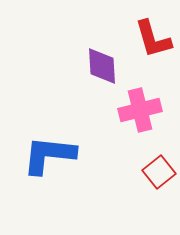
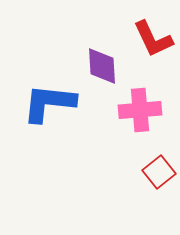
red L-shape: rotated 9 degrees counterclockwise
pink cross: rotated 9 degrees clockwise
blue L-shape: moved 52 px up
